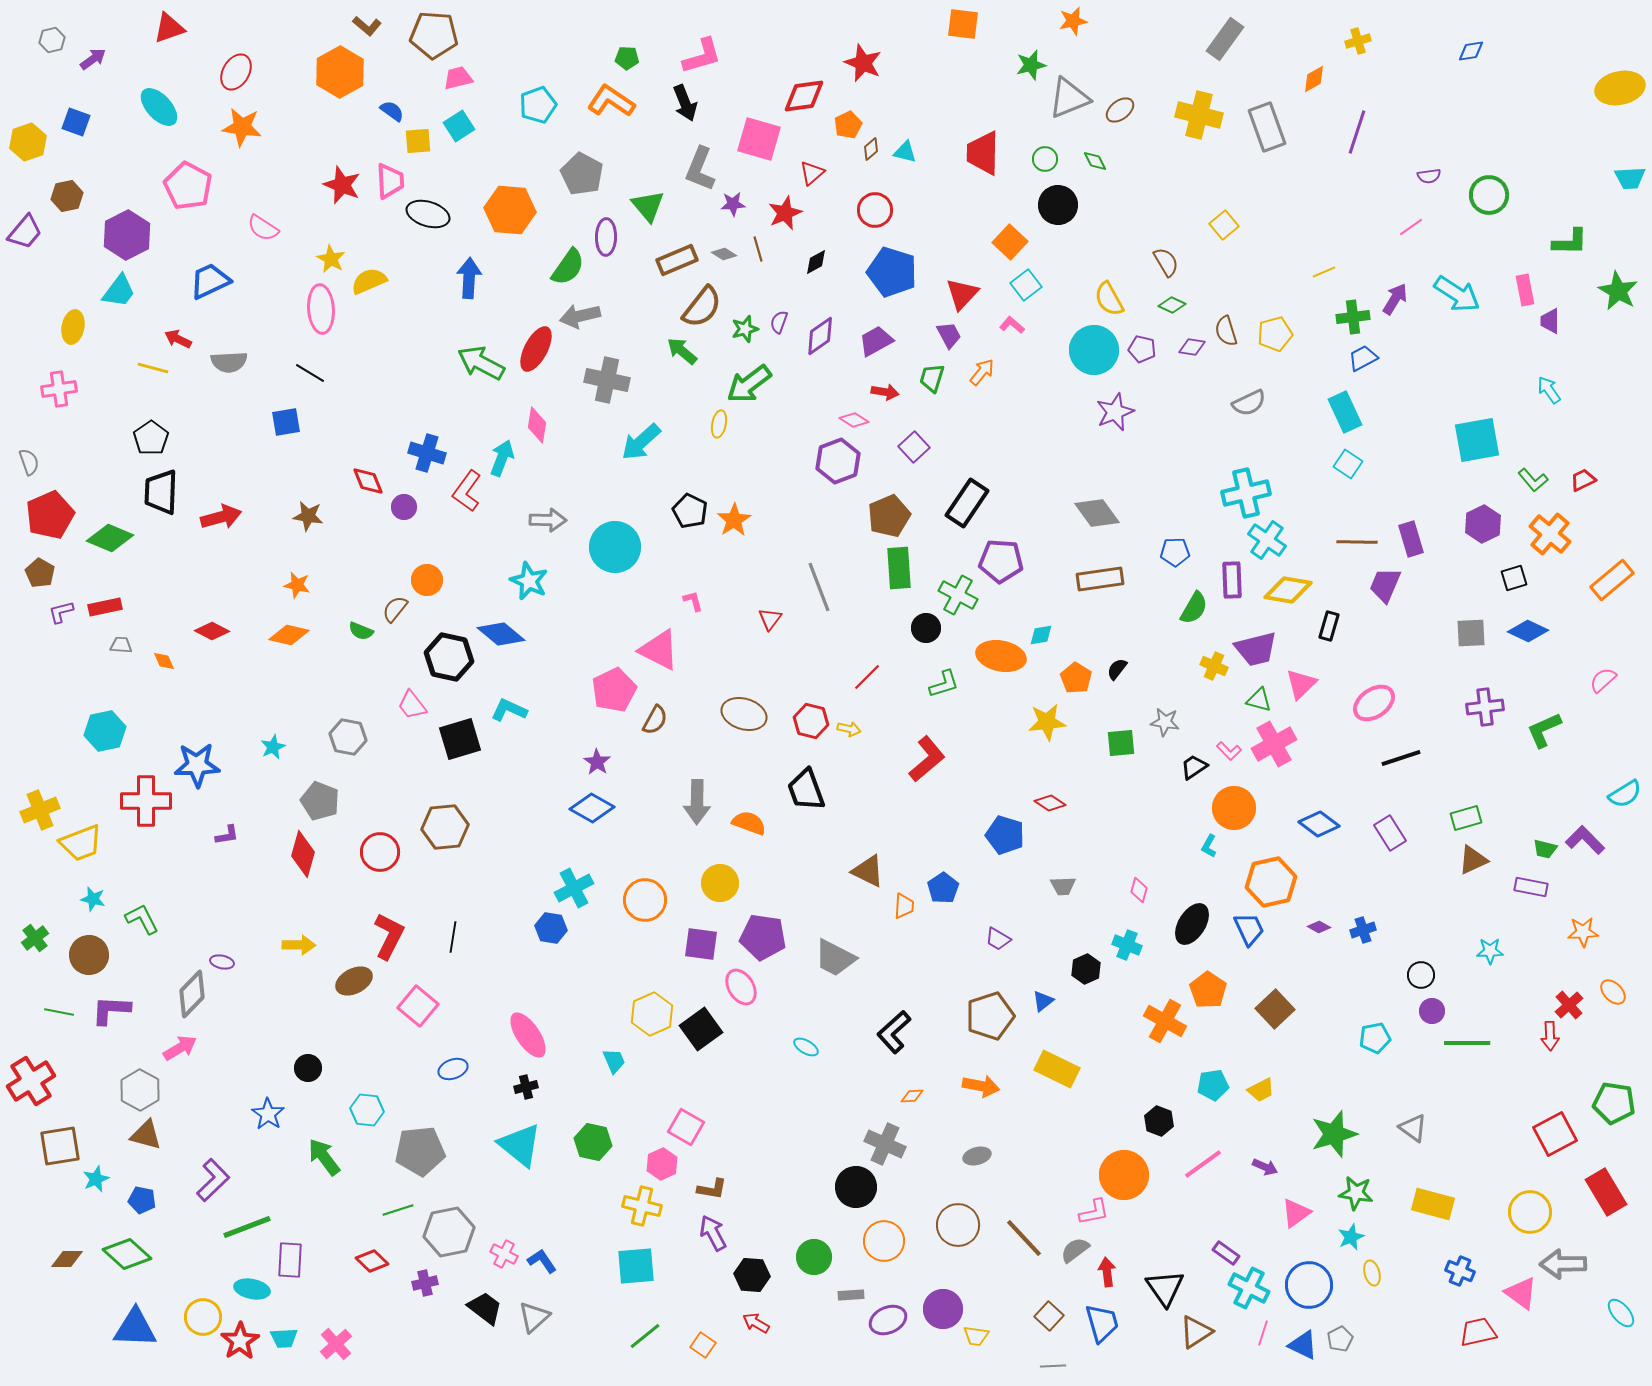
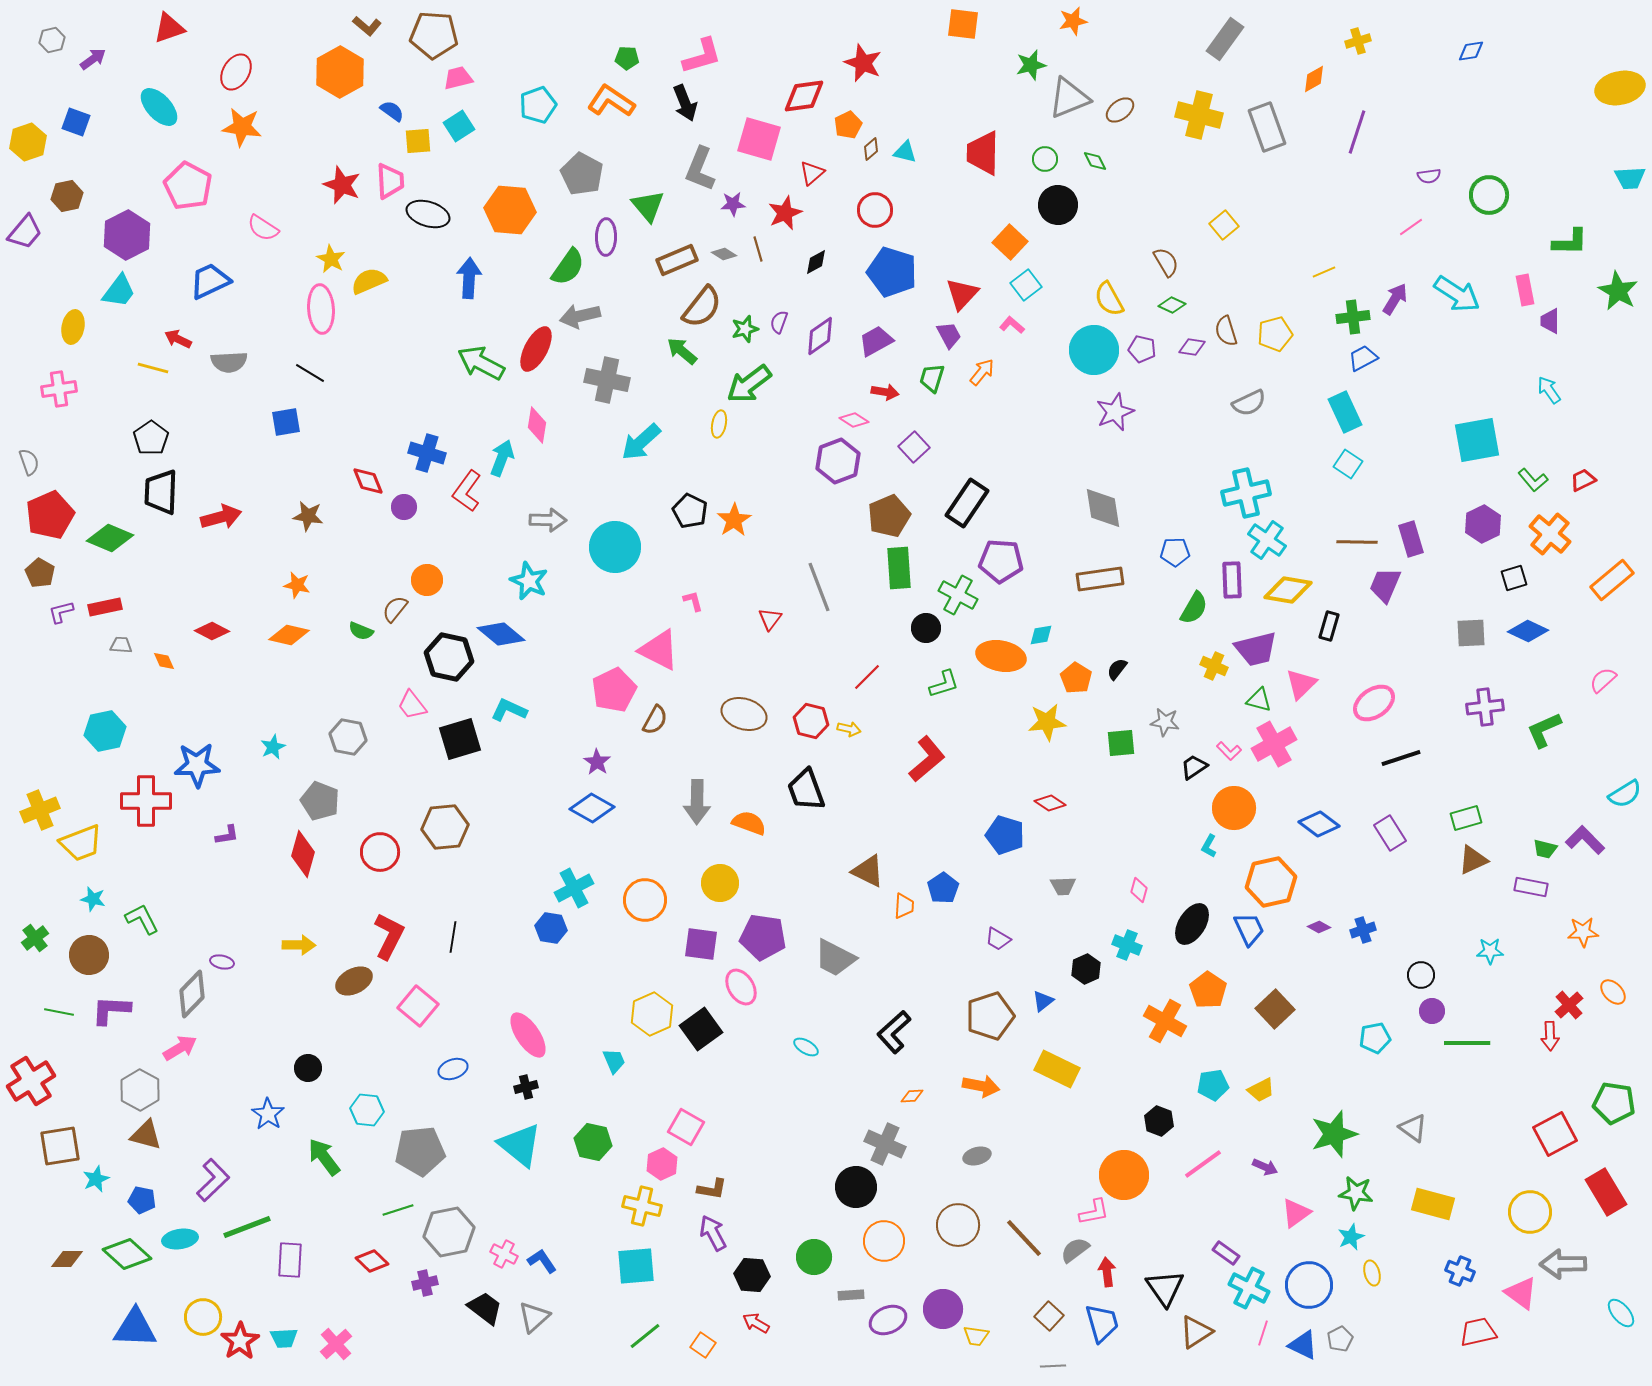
gray diamond at (1097, 513): moved 6 px right, 5 px up; rotated 27 degrees clockwise
cyan ellipse at (252, 1289): moved 72 px left, 50 px up; rotated 20 degrees counterclockwise
